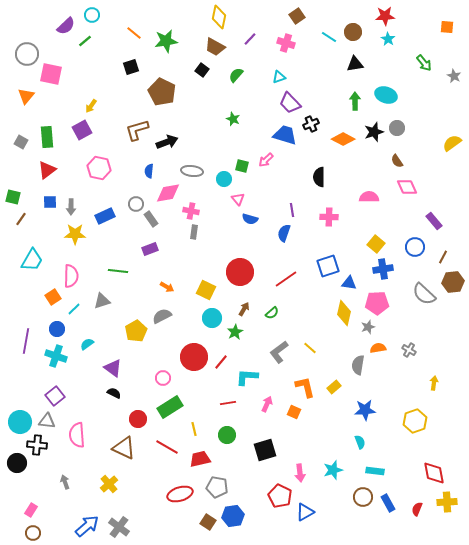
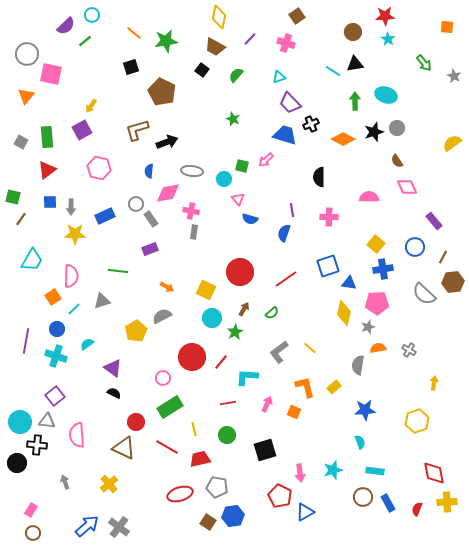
cyan line at (329, 37): moved 4 px right, 34 px down
red circle at (194, 357): moved 2 px left
red circle at (138, 419): moved 2 px left, 3 px down
yellow hexagon at (415, 421): moved 2 px right
